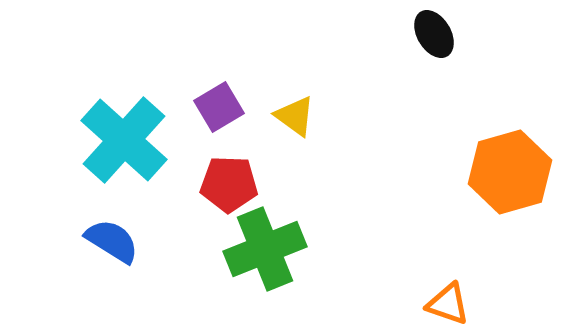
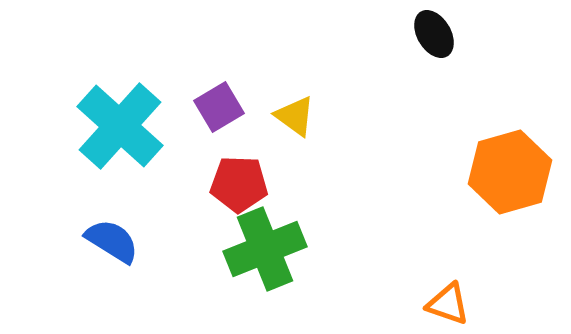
cyan cross: moved 4 px left, 14 px up
red pentagon: moved 10 px right
